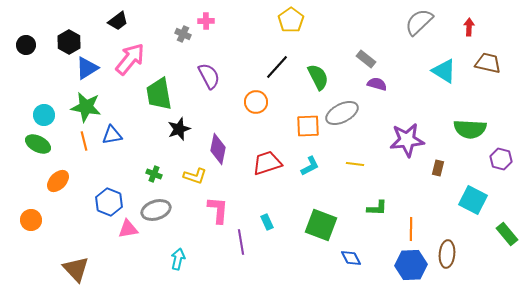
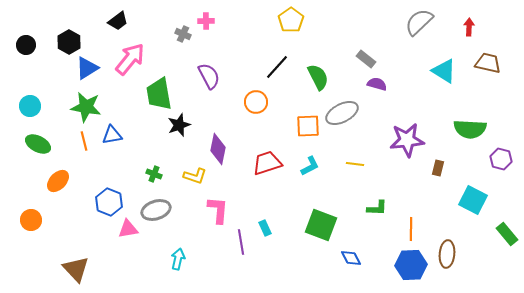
cyan circle at (44, 115): moved 14 px left, 9 px up
black star at (179, 129): moved 4 px up
cyan rectangle at (267, 222): moved 2 px left, 6 px down
